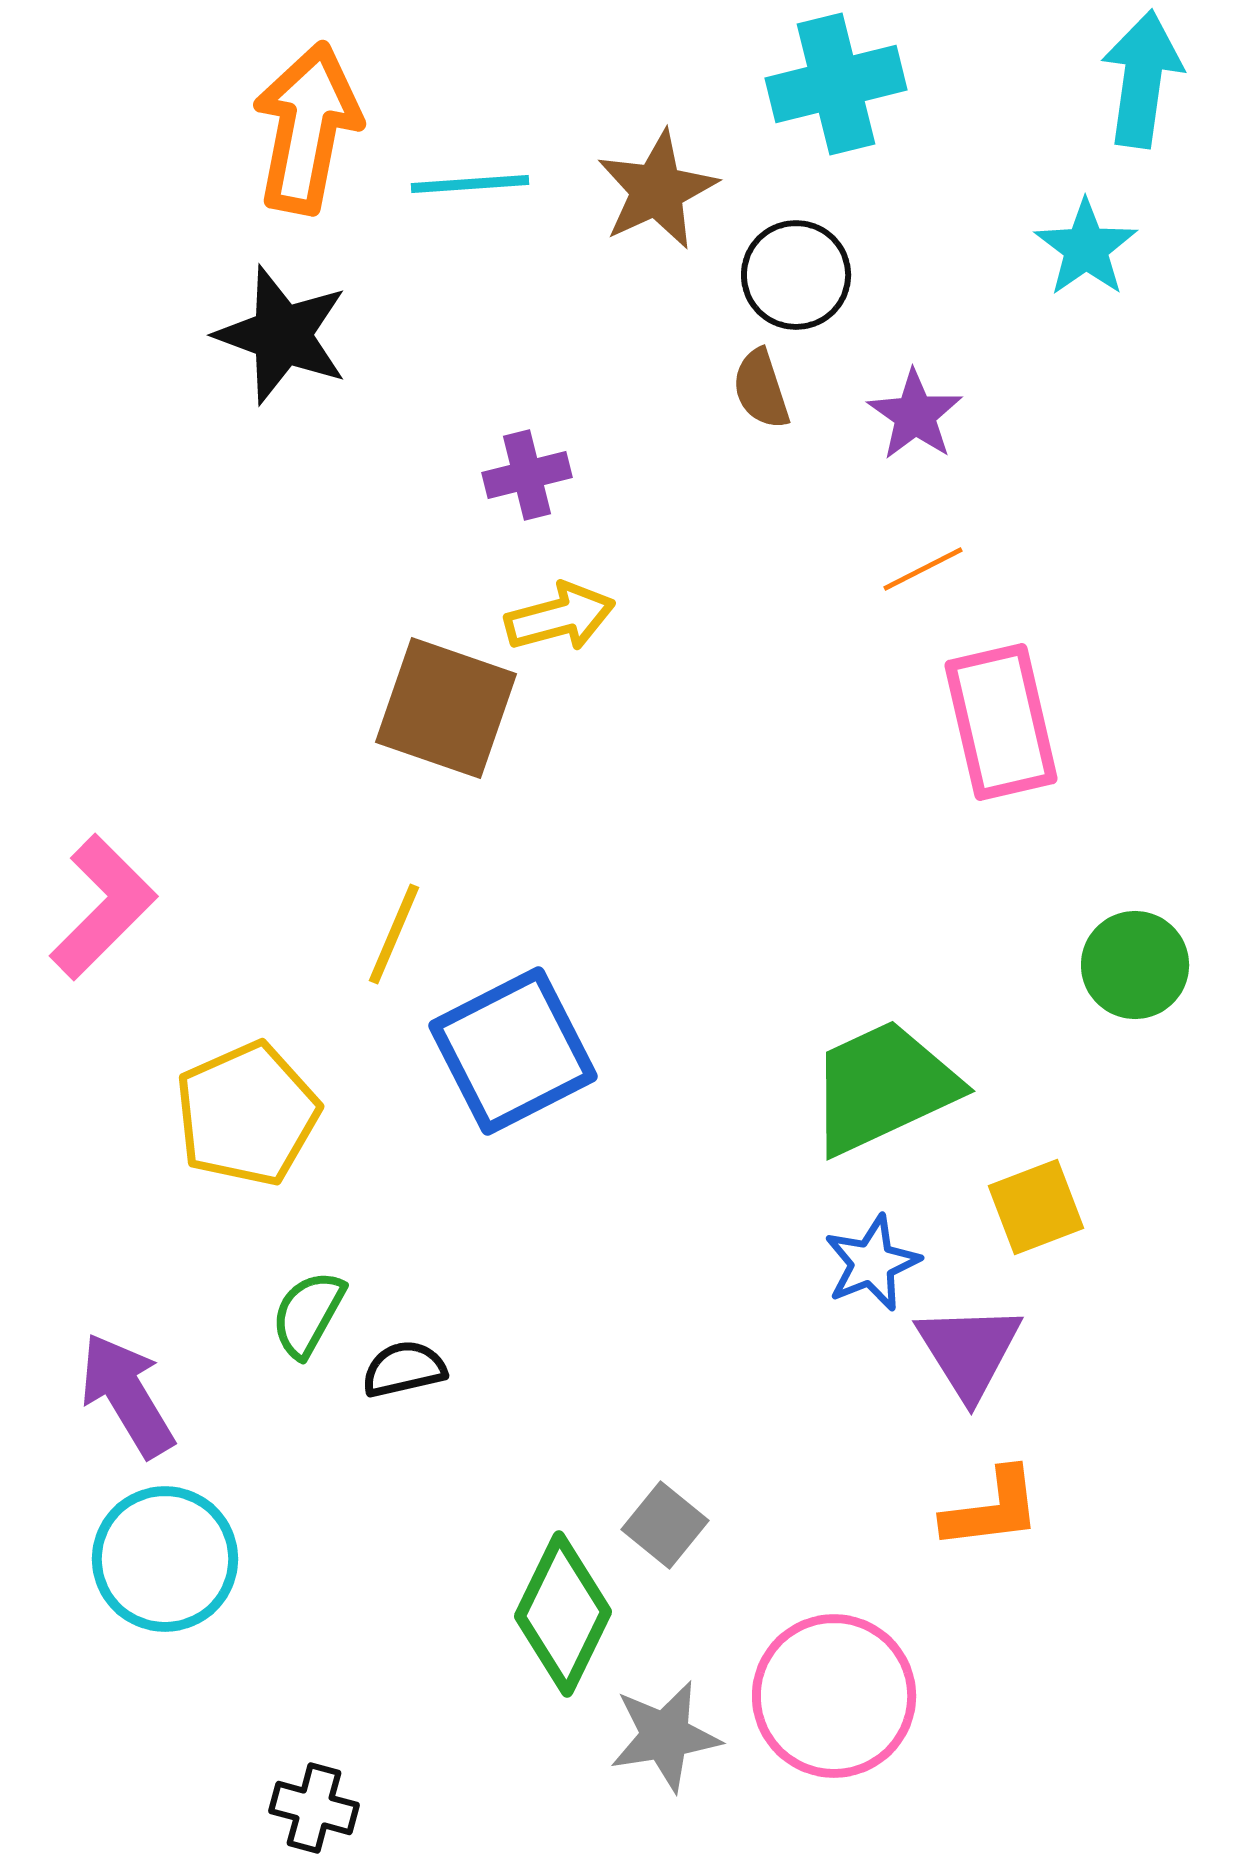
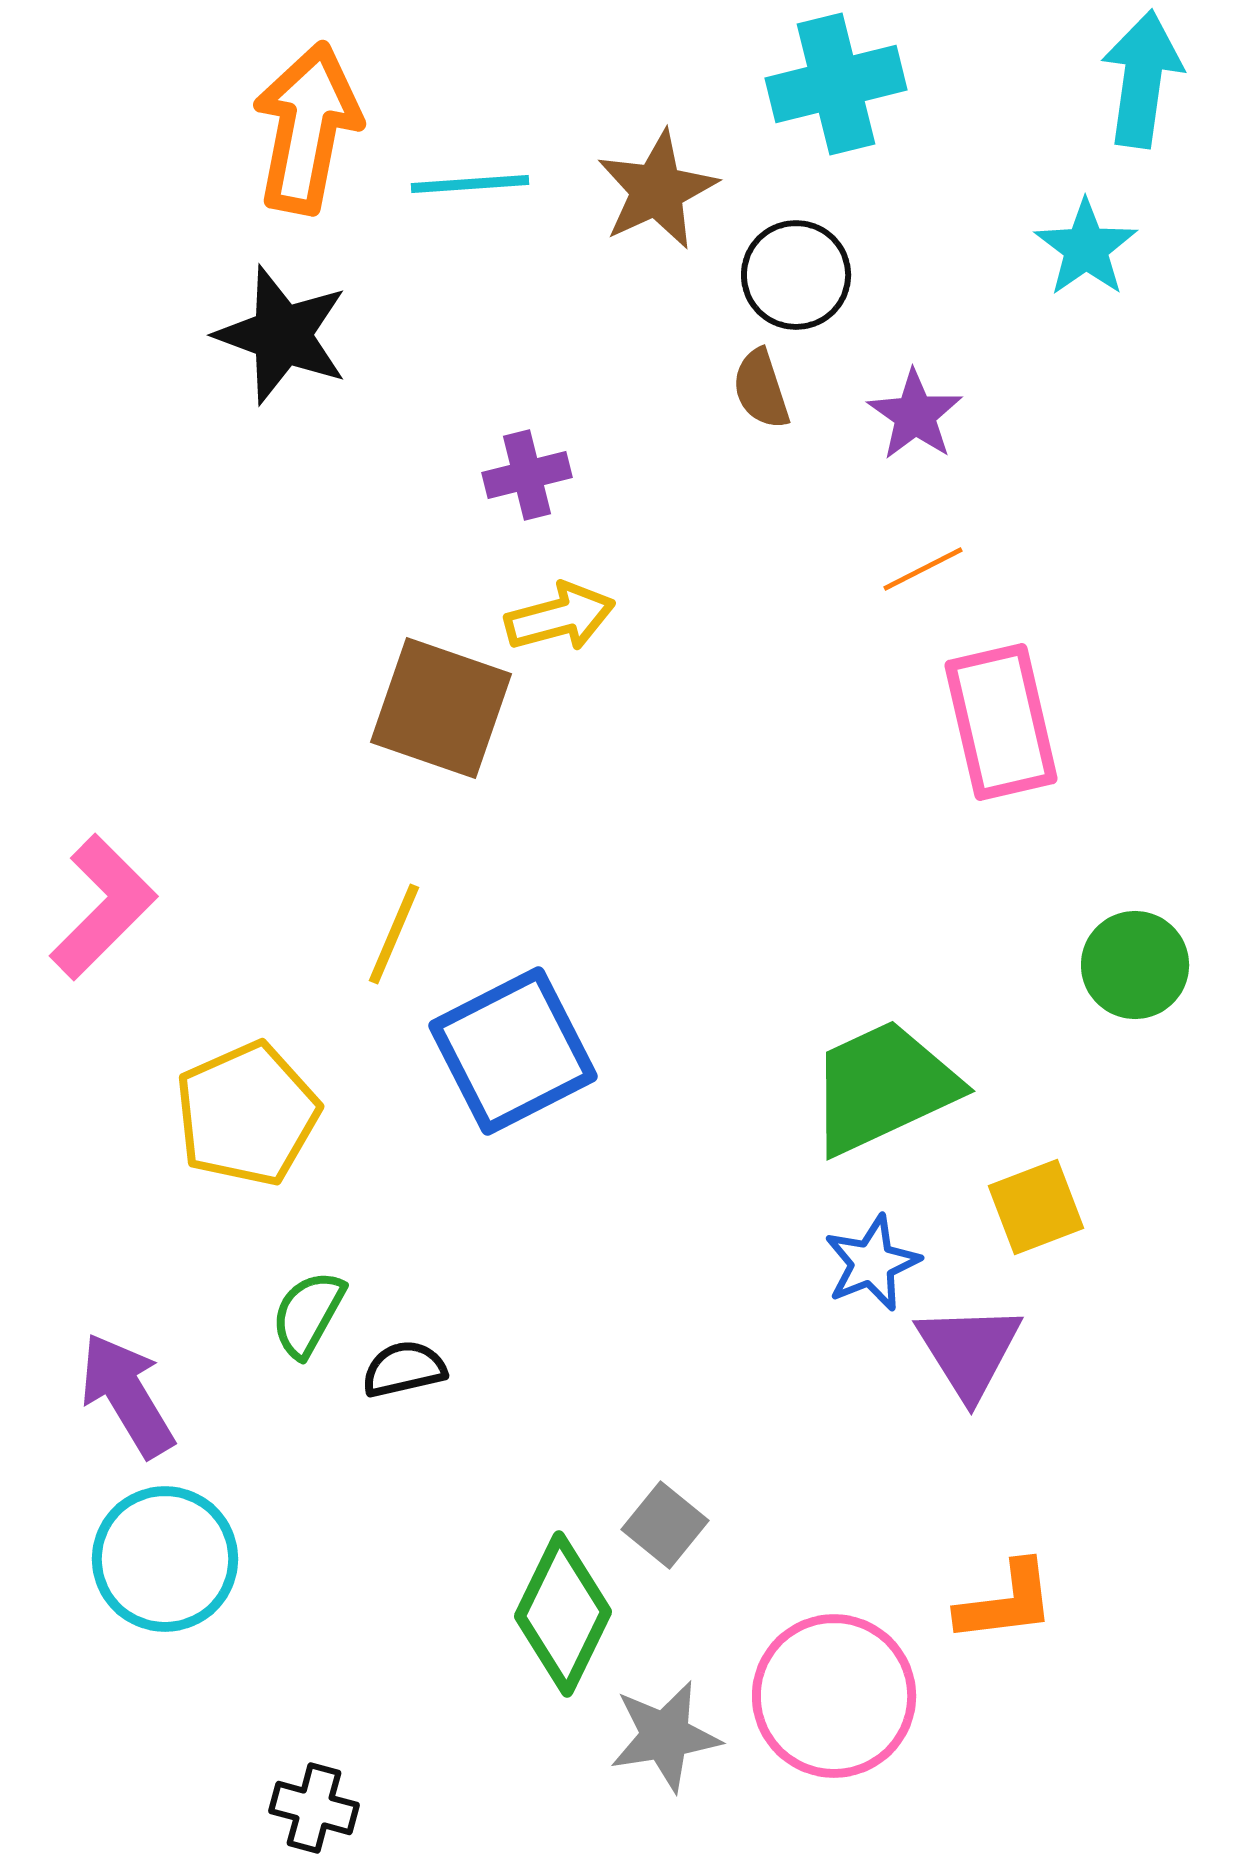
brown square: moved 5 px left
orange L-shape: moved 14 px right, 93 px down
